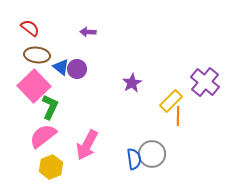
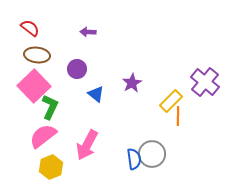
blue triangle: moved 35 px right, 27 px down
